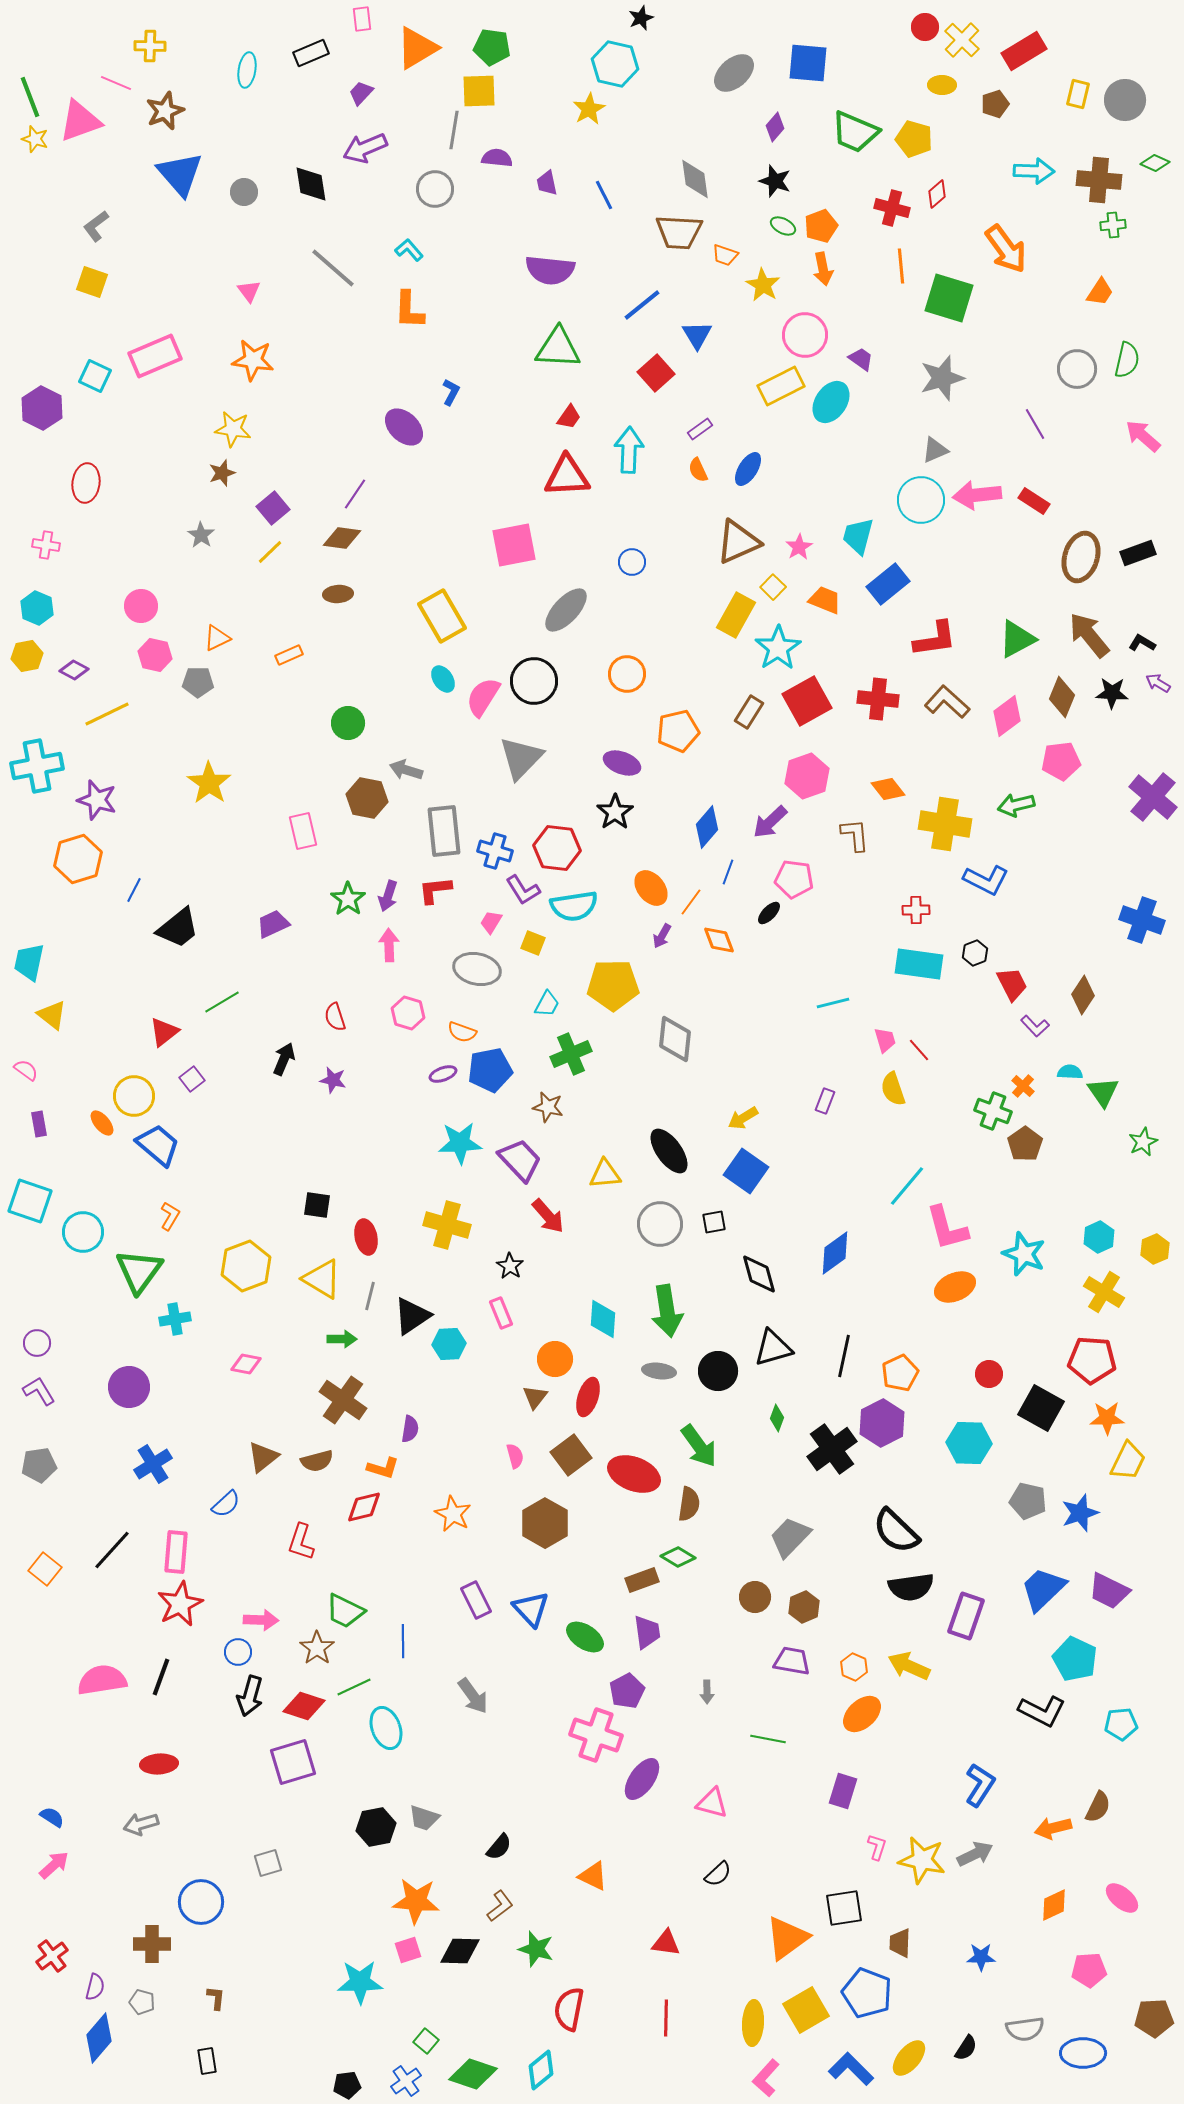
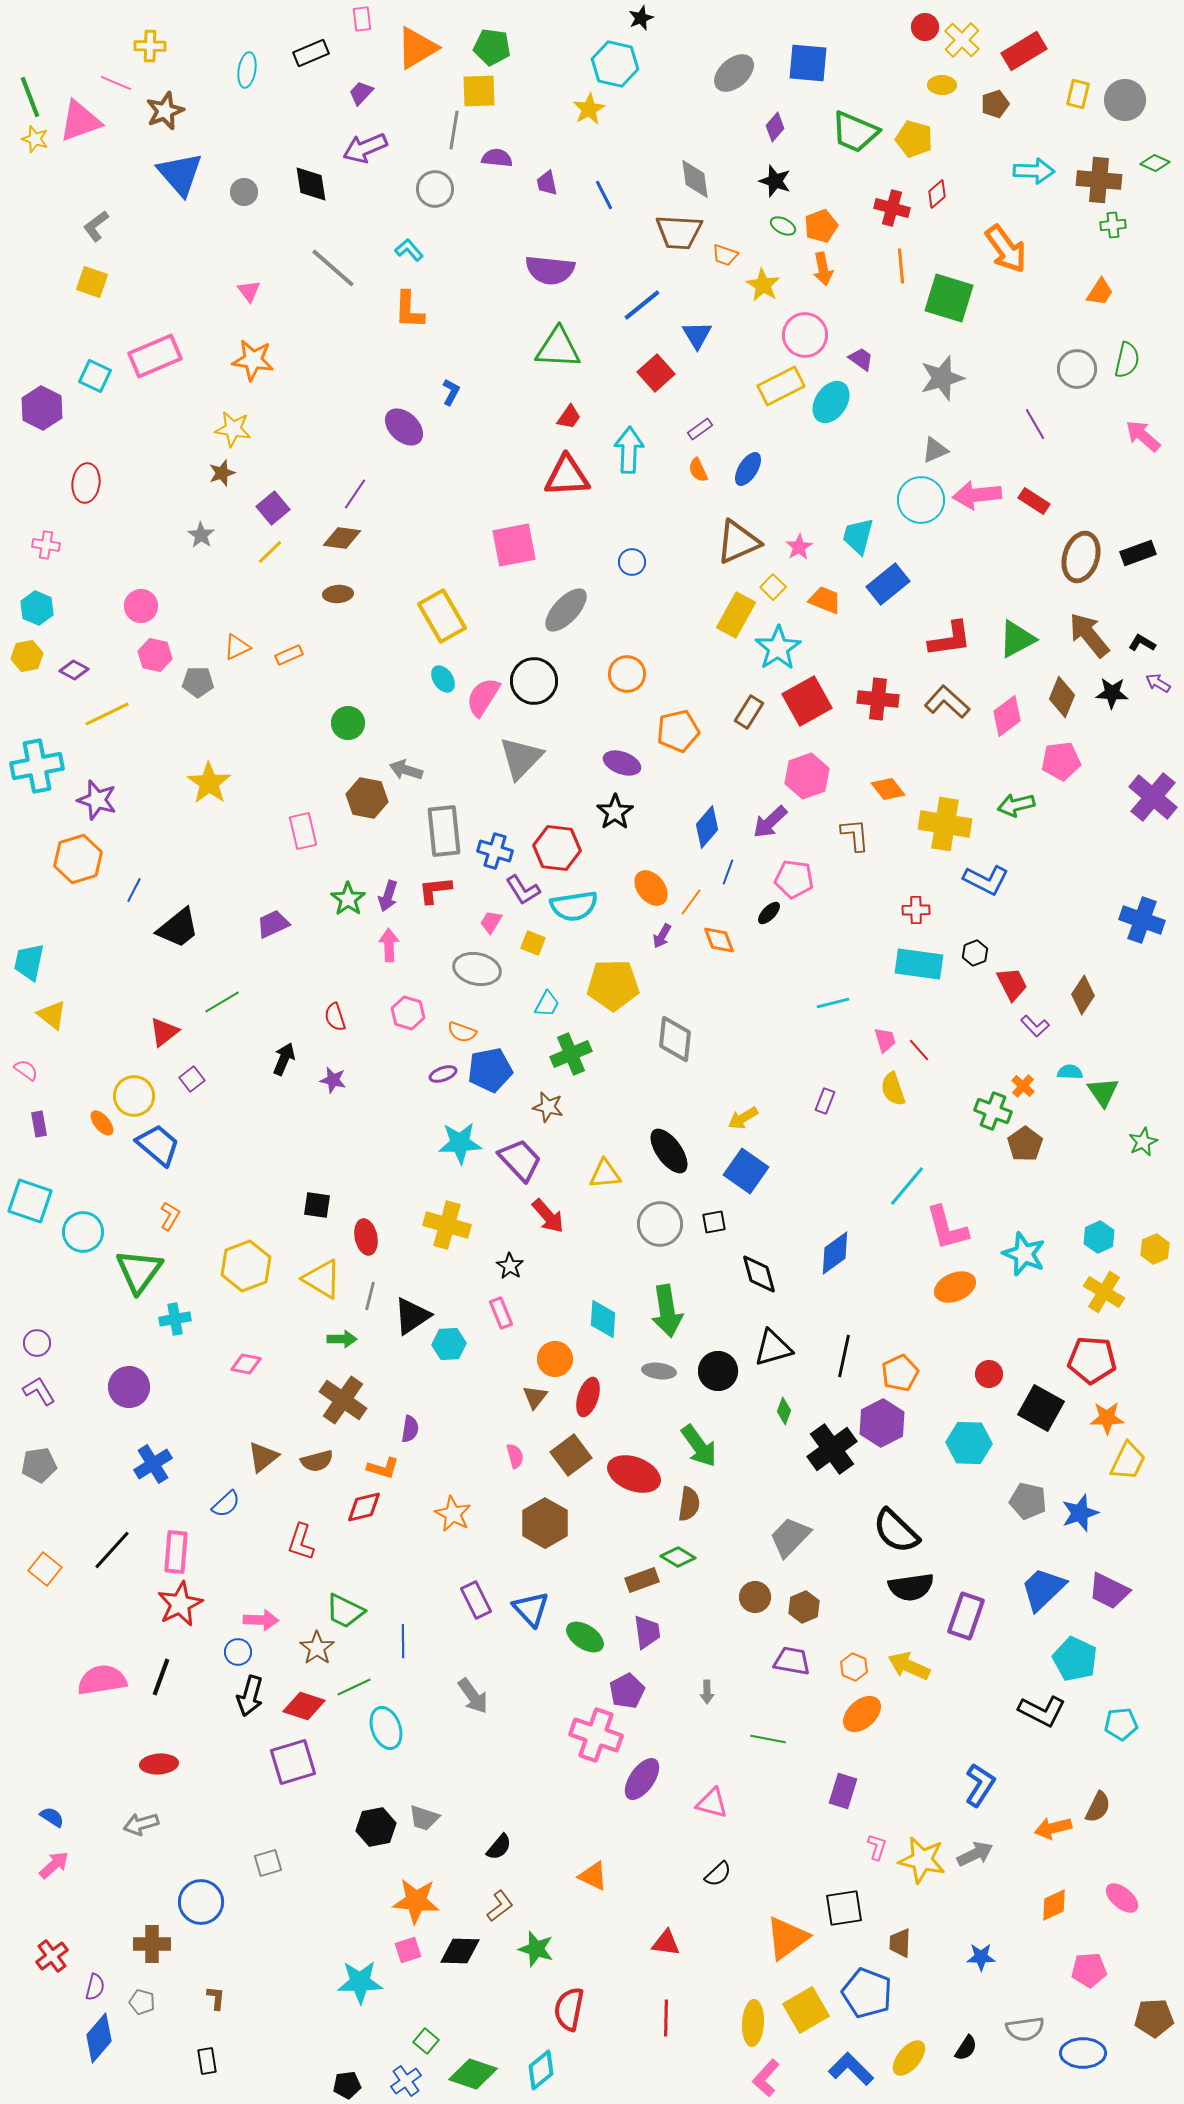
orange triangle at (217, 638): moved 20 px right, 9 px down
red L-shape at (935, 639): moved 15 px right
green diamond at (777, 1418): moved 7 px right, 7 px up
